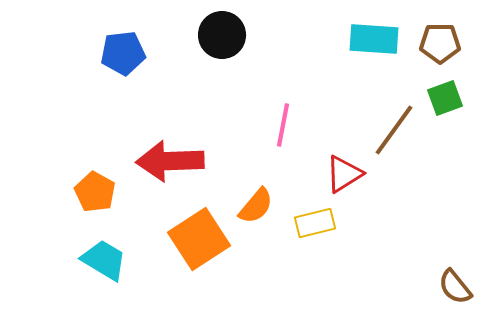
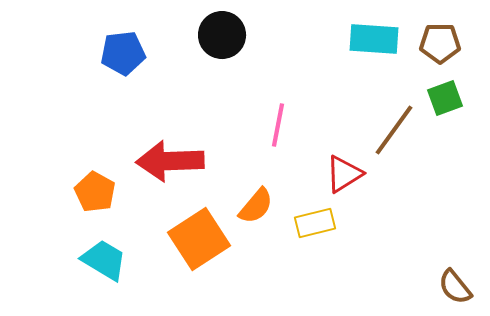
pink line: moved 5 px left
